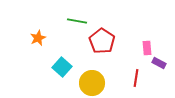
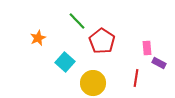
green line: rotated 36 degrees clockwise
cyan square: moved 3 px right, 5 px up
yellow circle: moved 1 px right
